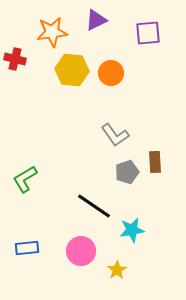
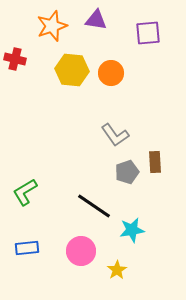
purple triangle: rotated 35 degrees clockwise
orange star: moved 6 px up; rotated 12 degrees counterclockwise
green L-shape: moved 13 px down
